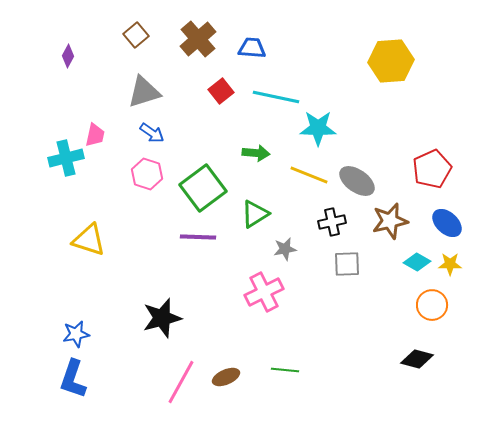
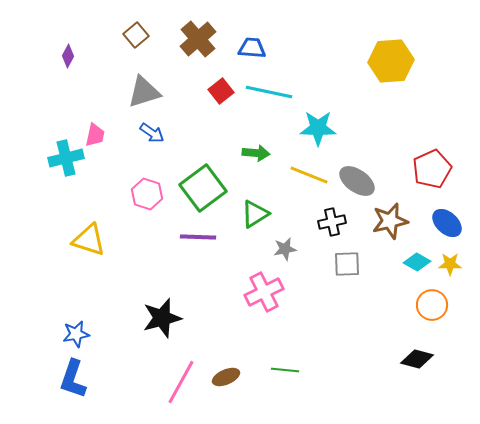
cyan line: moved 7 px left, 5 px up
pink hexagon: moved 20 px down
